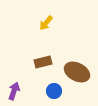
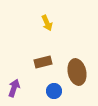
yellow arrow: moved 1 px right; rotated 63 degrees counterclockwise
brown ellipse: rotated 50 degrees clockwise
purple arrow: moved 3 px up
